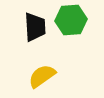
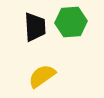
green hexagon: moved 2 px down
